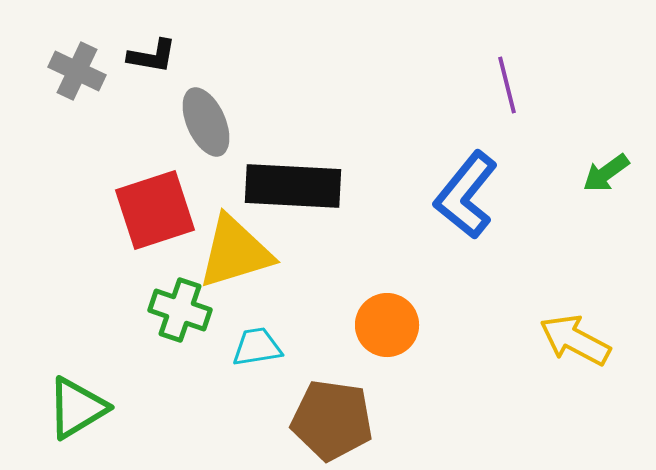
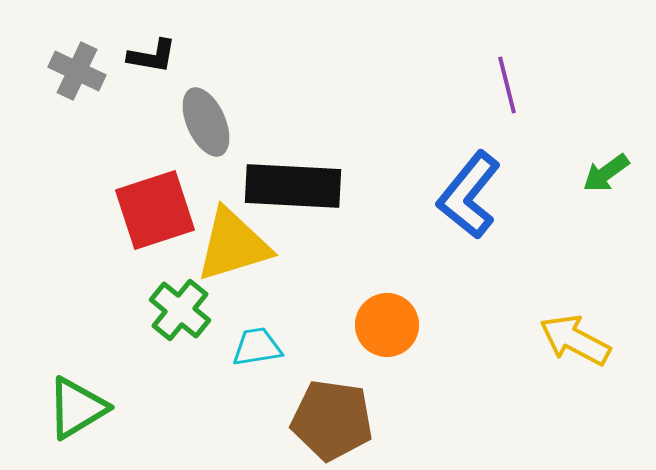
blue L-shape: moved 3 px right
yellow triangle: moved 2 px left, 7 px up
green cross: rotated 20 degrees clockwise
